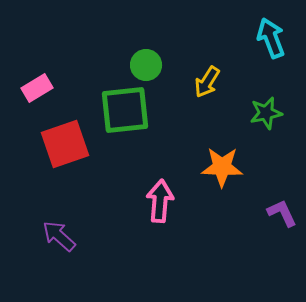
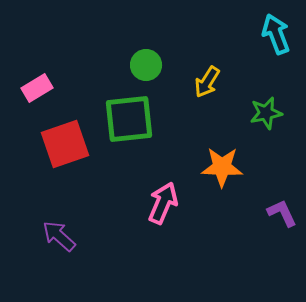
cyan arrow: moved 5 px right, 4 px up
green square: moved 4 px right, 9 px down
pink arrow: moved 3 px right, 2 px down; rotated 18 degrees clockwise
